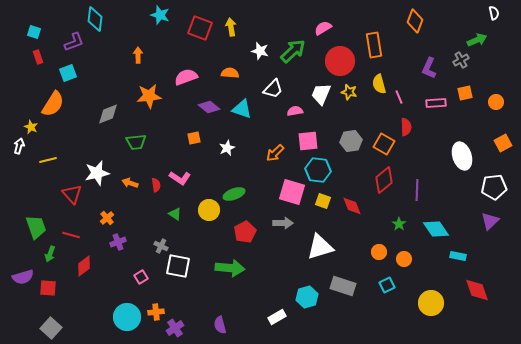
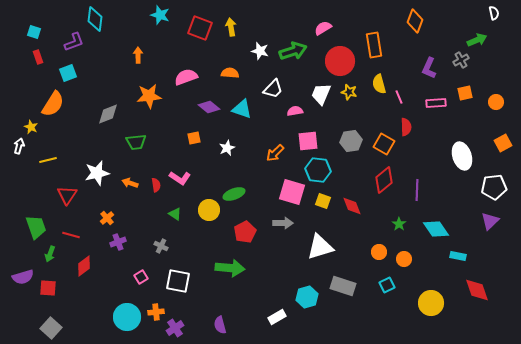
green arrow at (293, 51): rotated 24 degrees clockwise
red triangle at (72, 194): moved 5 px left, 1 px down; rotated 15 degrees clockwise
white square at (178, 266): moved 15 px down
